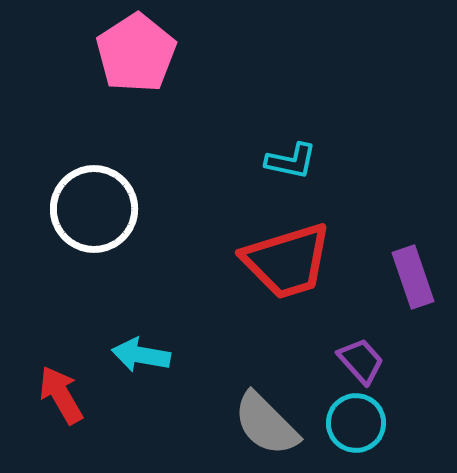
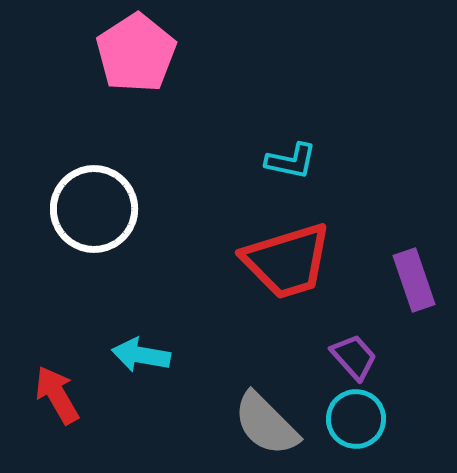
purple rectangle: moved 1 px right, 3 px down
purple trapezoid: moved 7 px left, 4 px up
red arrow: moved 4 px left
cyan circle: moved 4 px up
